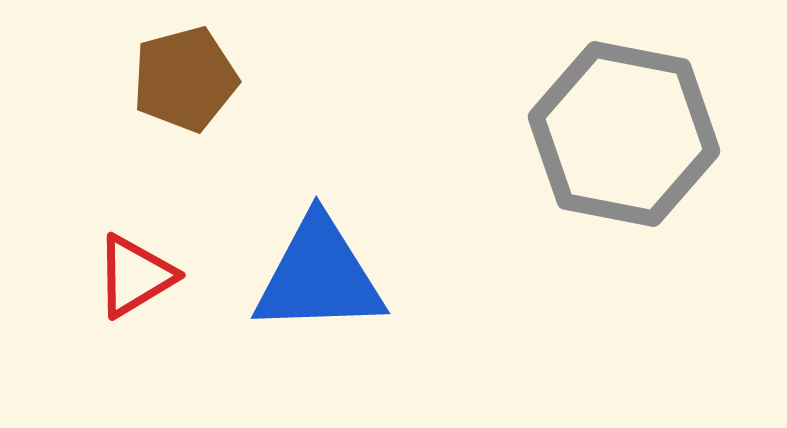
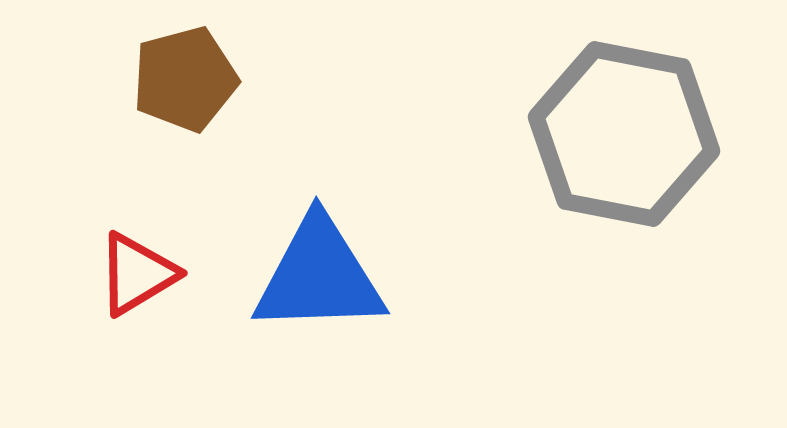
red triangle: moved 2 px right, 2 px up
